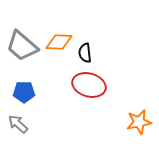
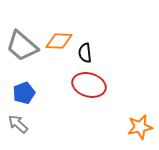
orange diamond: moved 1 px up
blue pentagon: moved 1 px down; rotated 20 degrees counterclockwise
orange star: moved 1 px right, 5 px down
